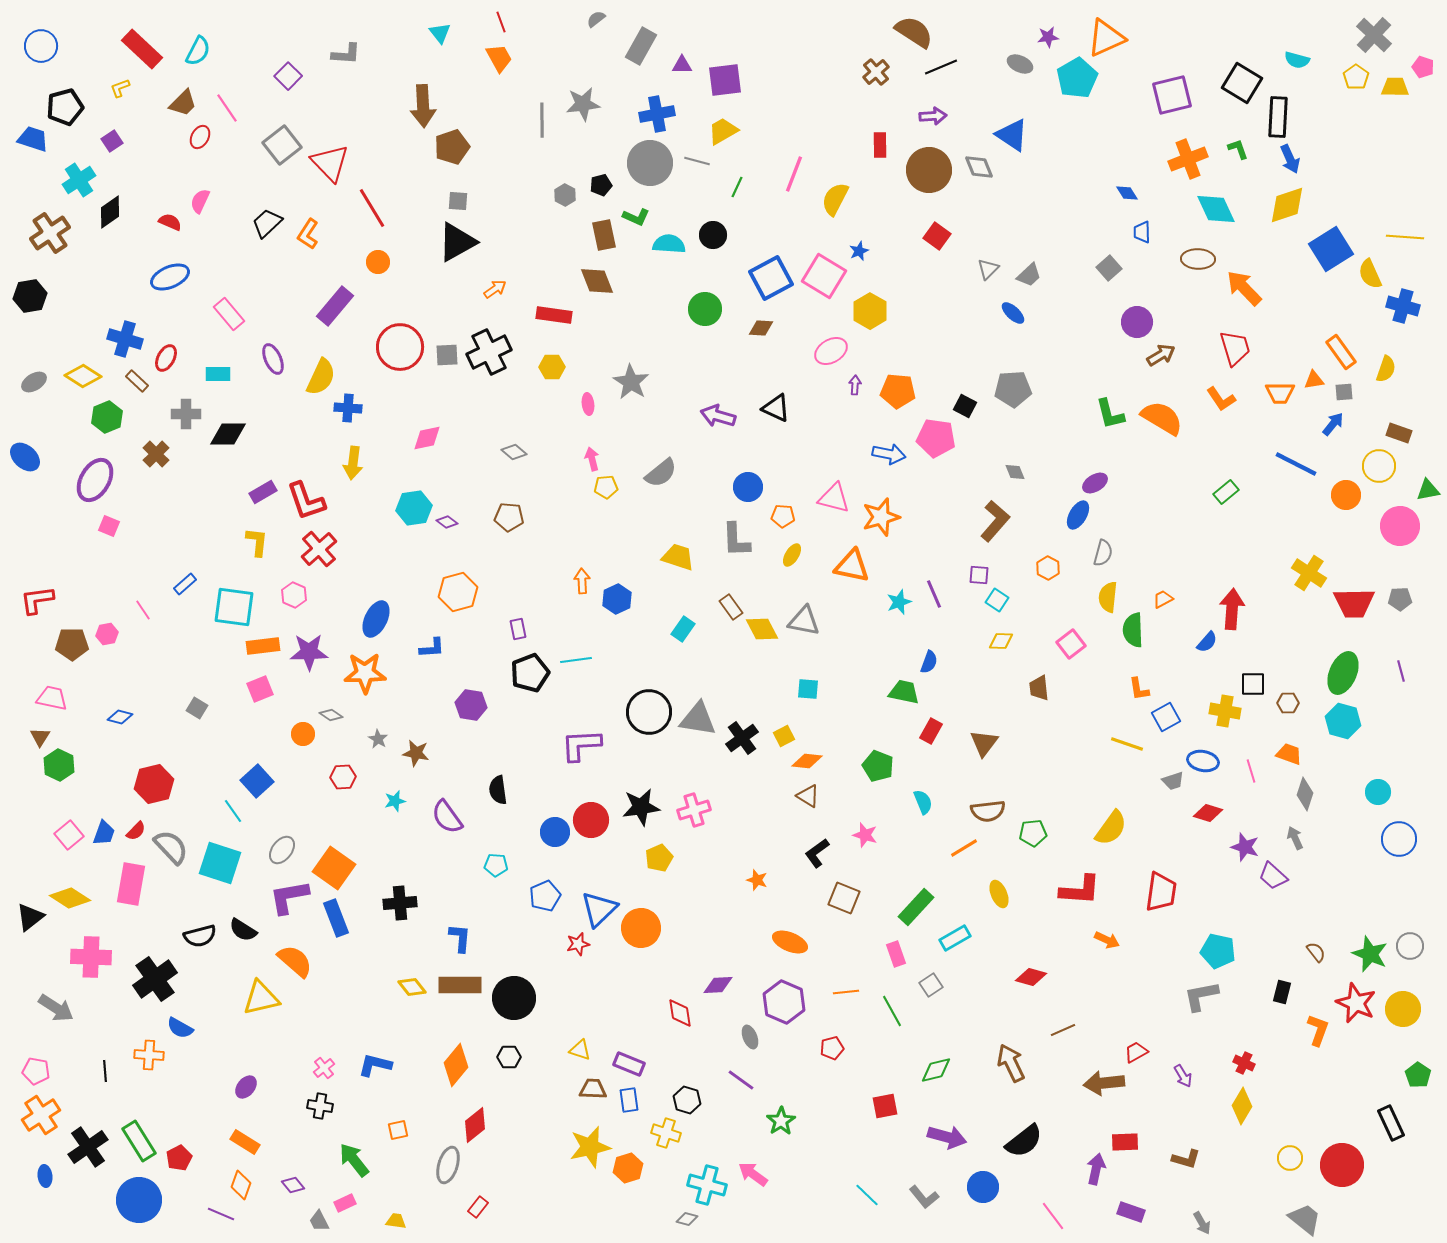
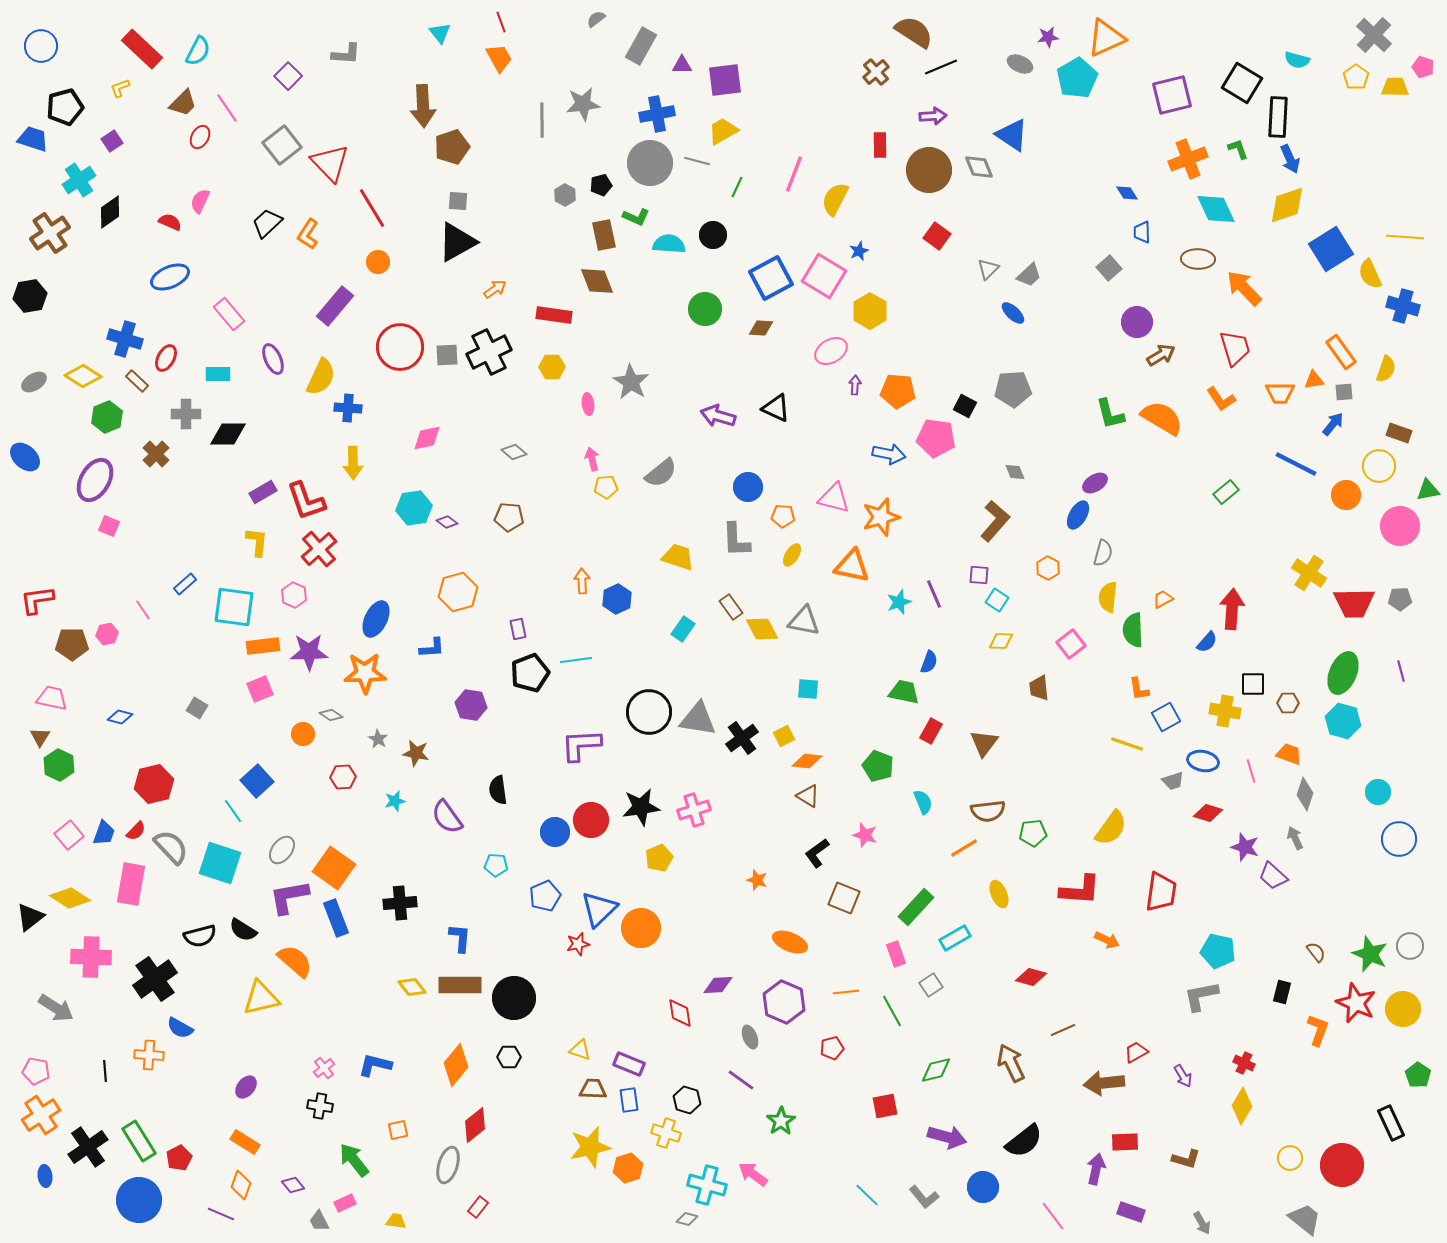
yellow arrow at (353, 463): rotated 8 degrees counterclockwise
